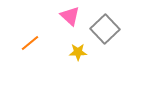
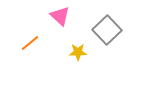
pink triangle: moved 10 px left
gray square: moved 2 px right, 1 px down
